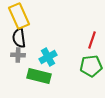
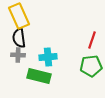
cyan cross: rotated 24 degrees clockwise
